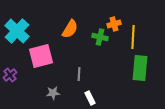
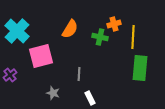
gray star: rotated 24 degrees clockwise
